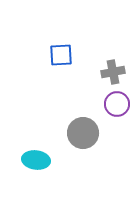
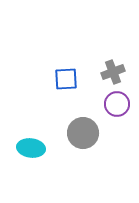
blue square: moved 5 px right, 24 px down
gray cross: rotated 10 degrees counterclockwise
cyan ellipse: moved 5 px left, 12 px up
